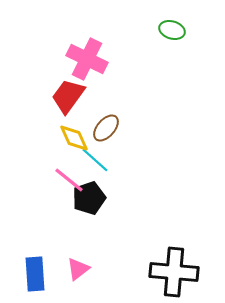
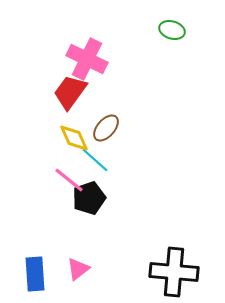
red trapezoid: moved 2 px right, 4 px up
